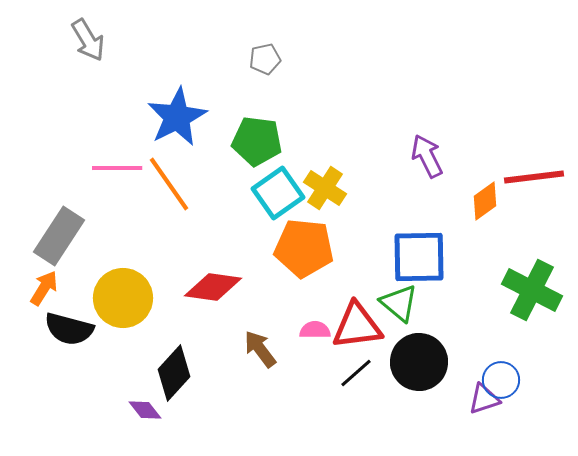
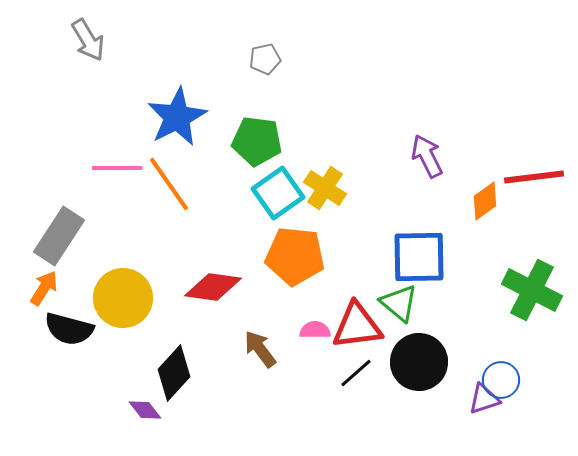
orange pentagon: moved 9 px left, 8 px down
